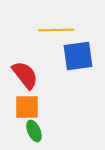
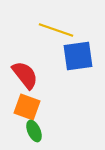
yellow line: rotated 20 degrees clockwise
orange square: rotated 20 degrees clockwise
